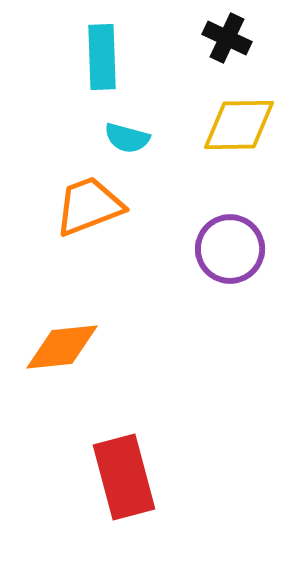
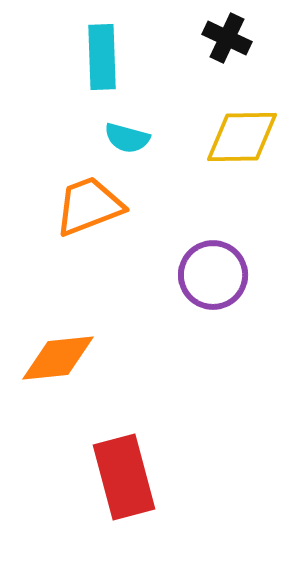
yellow diamond: moved 3 px right, 12 px down
purple circle: moved 17 px left, 26 px down
orange diamond: moved 4 px left, 11 px down
